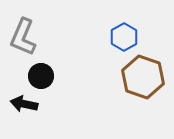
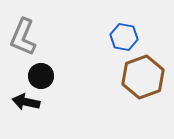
blue hexagon: rotated 20 degrees counterclockwise
brown hexagon: rotated 21 degrees clockwise
black arrow: moved 2 px right, 2 px up
